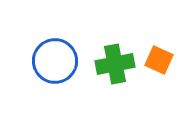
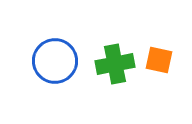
orange square: rotated 12 degrees counterclockwise
